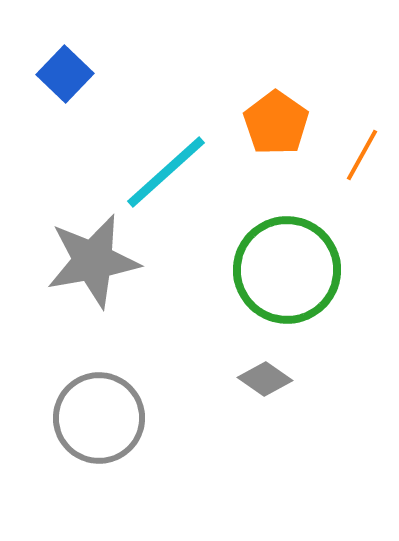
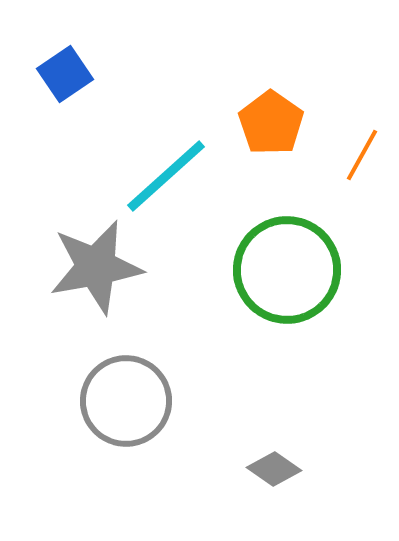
blue square: rotated 12 degrees clockwise
orange pentagon: moved 5 px left
cyan line: moved 4 px down
gray star: moved 3 px right, 6 px down
gray diamond: moved 9 px right, 90 px down
gray circle: moved 27 px right, 17 px up
